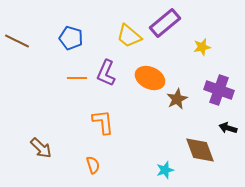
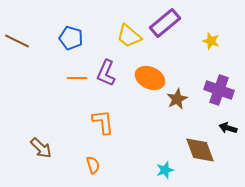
yellow star: moved 9 px right, 6 px up; rotated 30 degrees clockwise
